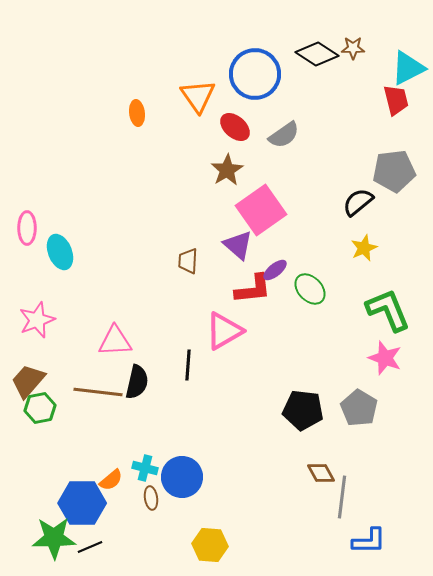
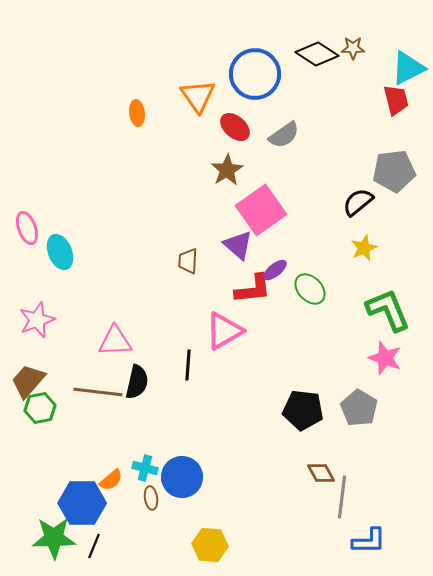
pink ellipse at (27, 228): rotated 20 degrees counterclockwise
black line at (90, 547): moved 4 px right, 1 px up; rotated 45 degrees counterclockwise
